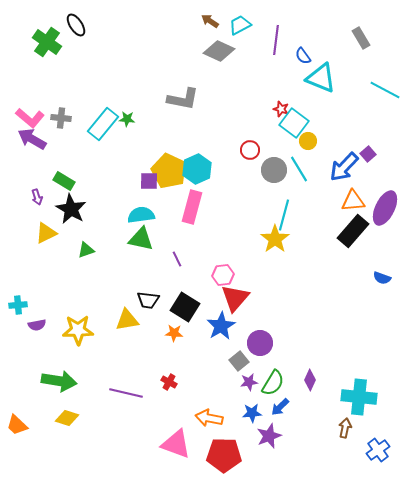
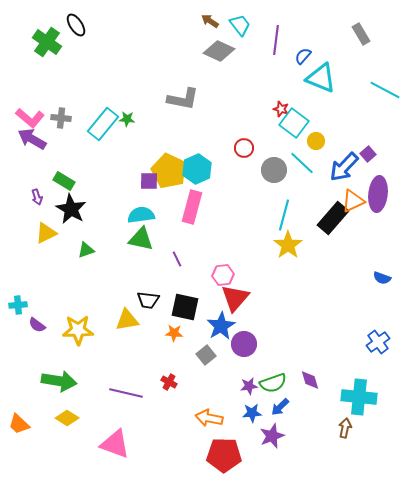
cyan trapezoid at (240, 25): rotated 80 degrees clockwise
gray rectangle at (361, 38): moved 4 px up
blue semicircle at (303, 56): rotated 78 degrees clockwise
yellow circle at (308, 141): moved 8 px right
red circle at (250, 150): moved 6 px left, 2 px up
cyan line at (299, 169): moved 3 px right, 6 px up; rotated 16 degrees counterclockwise
orange triangle at (353, 201): rotated 20 degrees counterclockwise
purple ellipse at (385, 208): moved 7 px left, 14 px up; rotated 20 degrees counterclockwise
black rectangle at (353, 231): moved 20 px left, 13 px up
yellow star at (275, 239): moved 13 px right, 6 px down
black square at (185, 307): rotated 20 degrees counterclockwise
purple semicircle at (37, 325): rotated 48 degrees clockwise
purple circle at (260, 343): moved 16 px left, 1 px down
gray square at (239, 361): moved 33 px left, 6 px up
purple diamond at (310, 380): rotated 40 degrees counterclockwise
purple star at (249, 382): moved 4 px down
green semicircle at (273, 383): rotated 40 degrees clockwise
yellow diamond at (67, 418): rotated 15 degrees clockwise
orange trapezoid at (17, 425): moved 2 px right, 1 px up
purple star at (269, 436): moved 3 px right
pink triangle at (176, 444): moved 61 px left
blue cross at (378, 450): moved 108 px up
